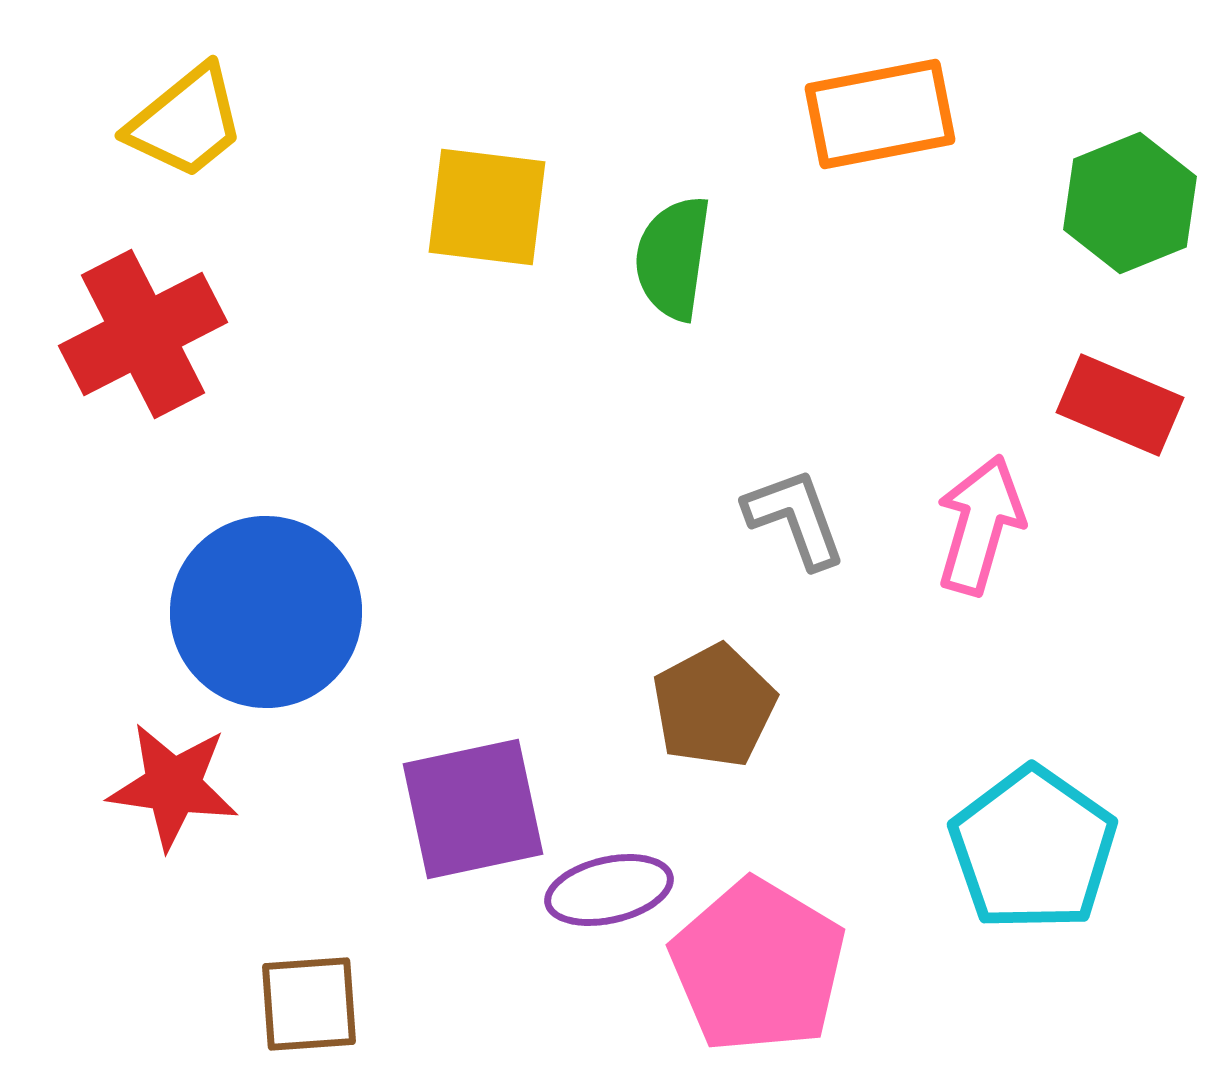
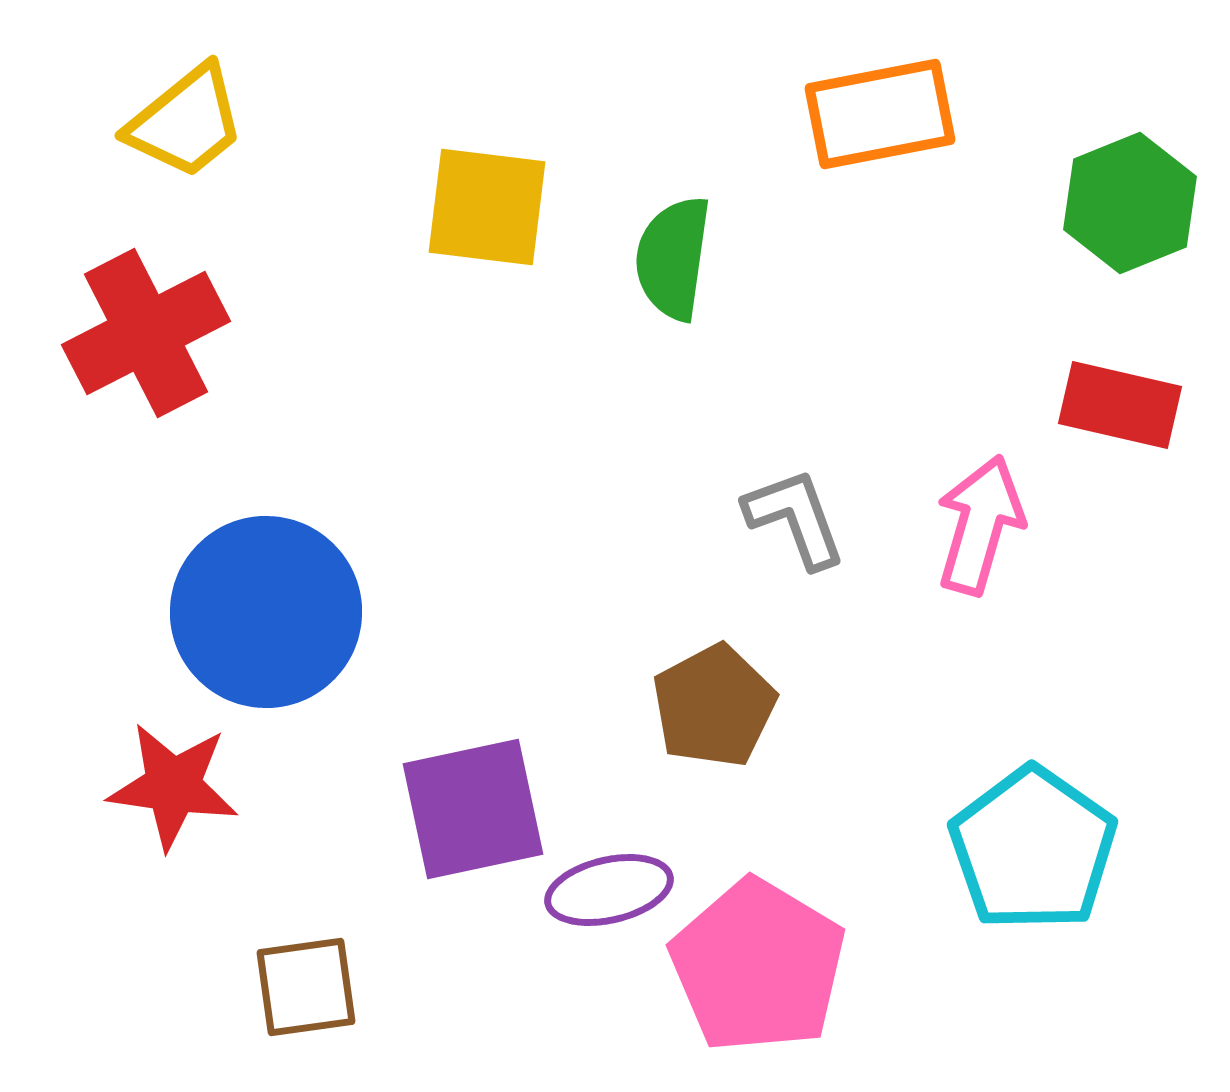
red cross: moved 3 px right, 1 px up
red rectangle: rotated 10 degrees counterclockwise
brown square: moved 3 px left, 17 px up; rotated 4 degrees counterclockwise
